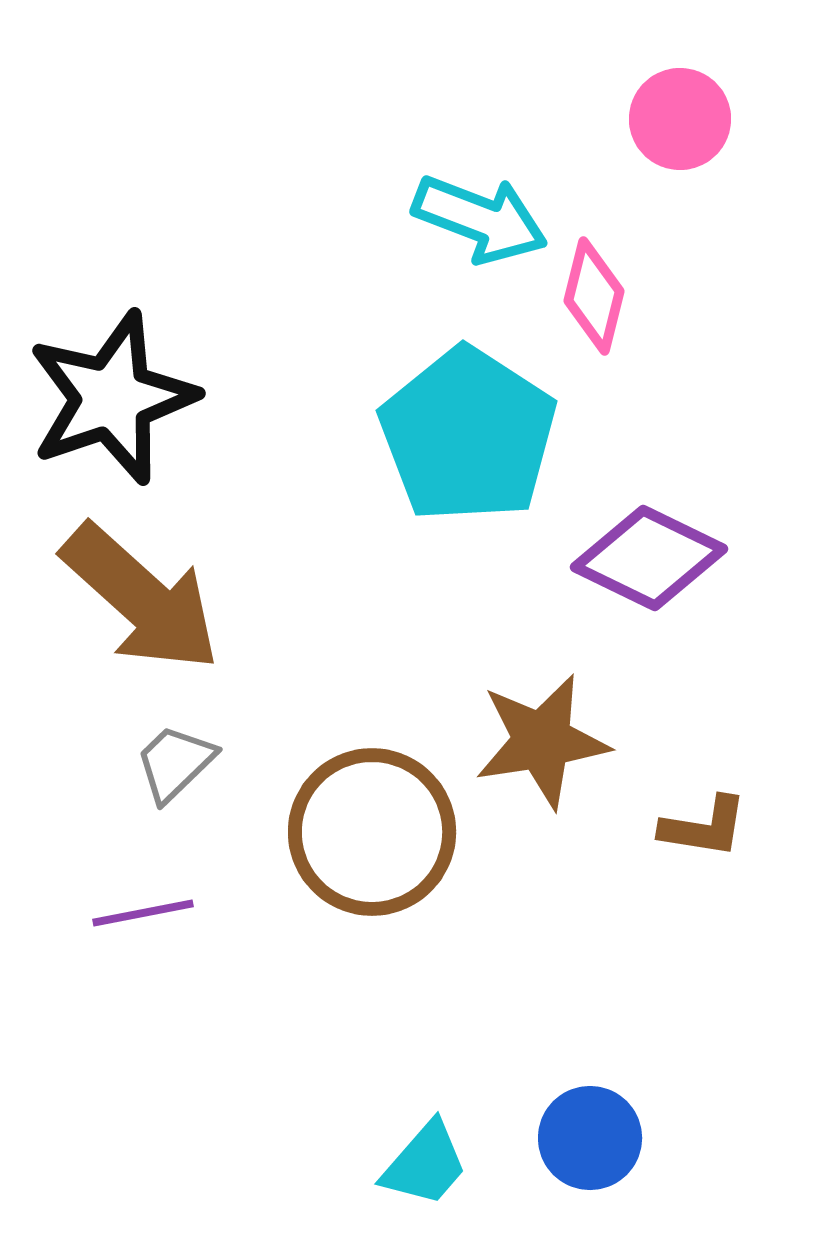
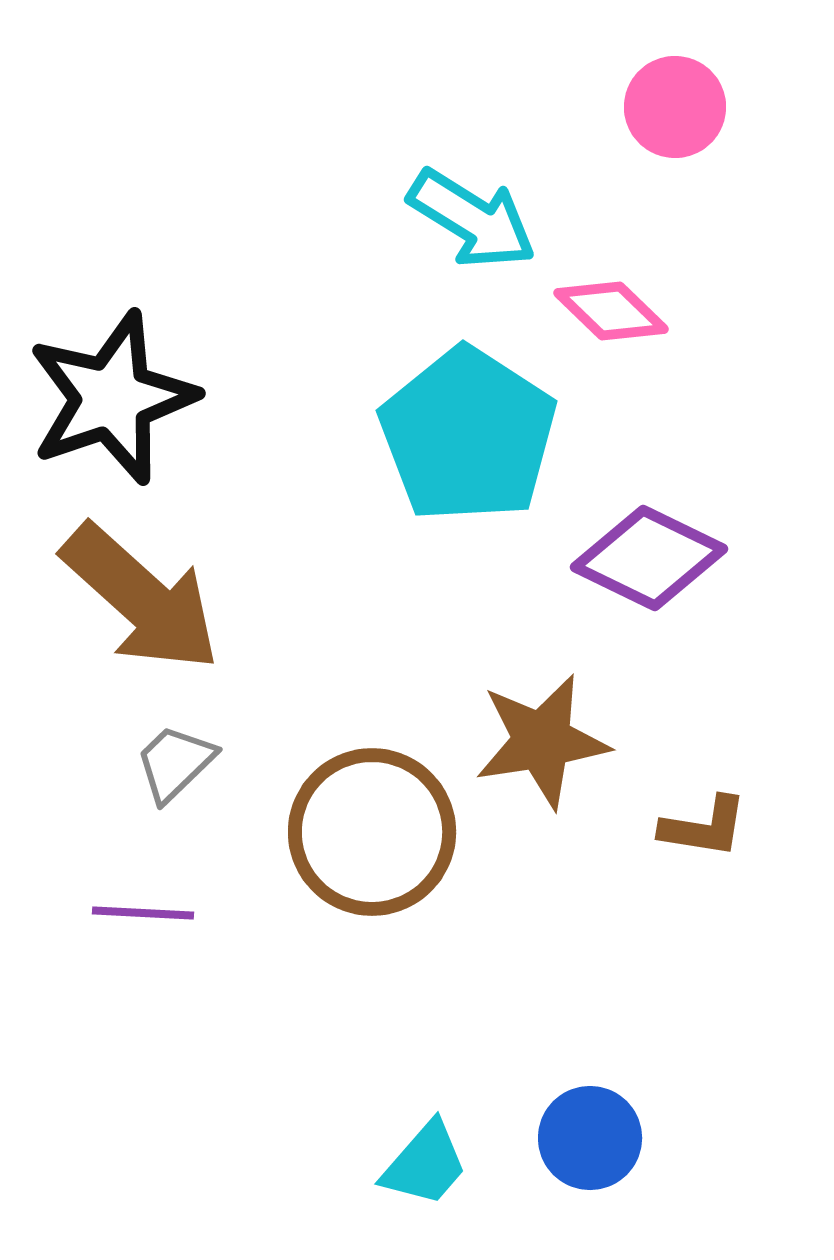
pink circle: moved 5 px left, 12 px up
cyan arrow: moved 8 px left; rotated 11 degrees clockwise
pink diamond: moved 17 px right, 15 px down; rotated 60 degrees counterclockwise
purple line: rotated 14 degrees clockwise
